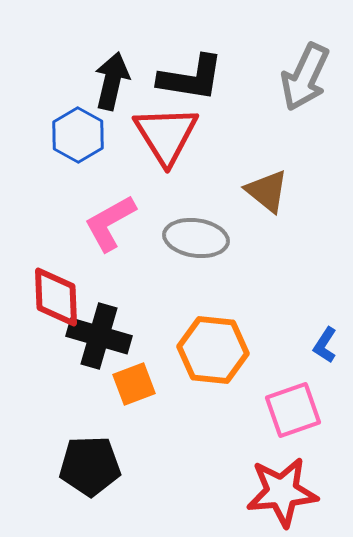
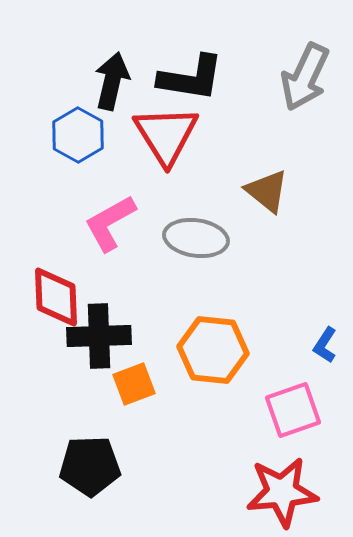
black cross: rotated 18 degrees counterclockwise
